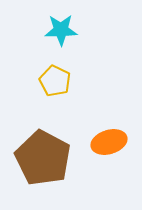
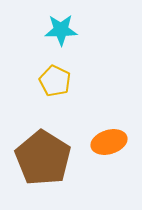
brown pentagon: rotated 4 degrees clockwise
